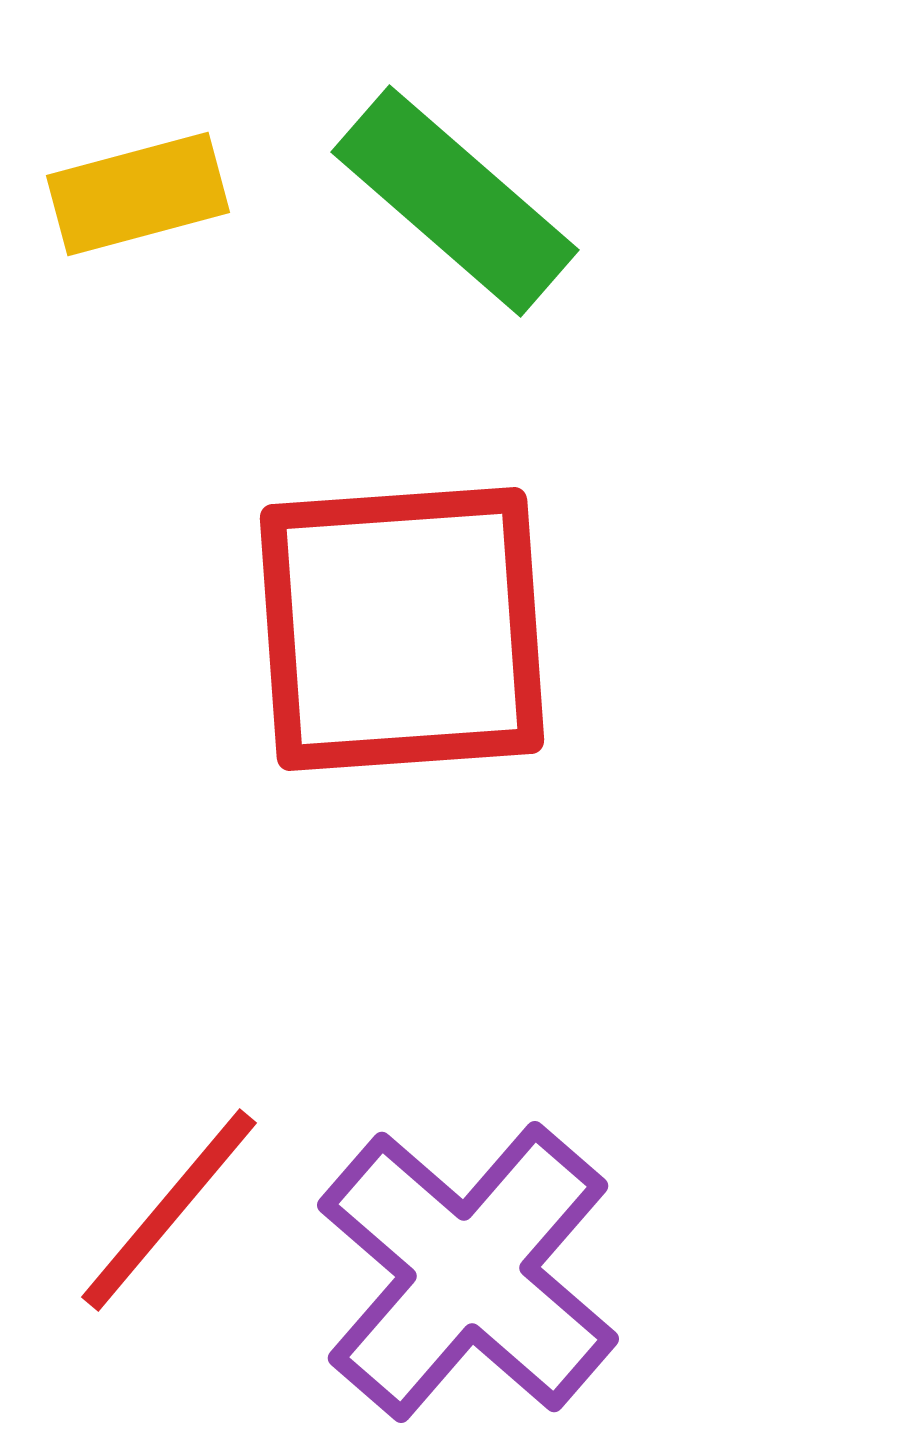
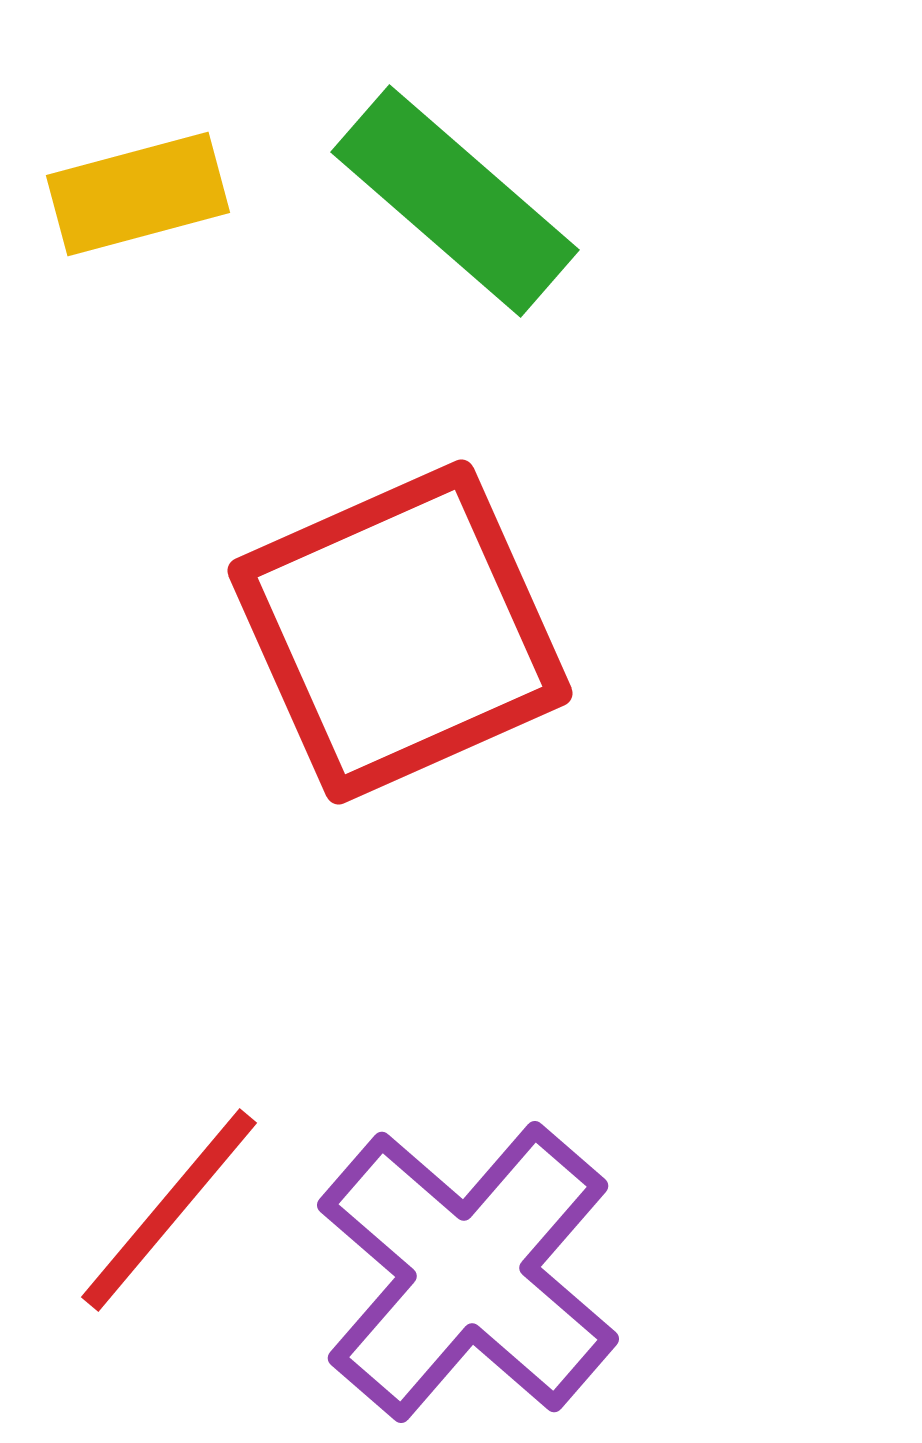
red square: moved 2 px left, 3 px down; rotated 20 degrees counterclockwise
